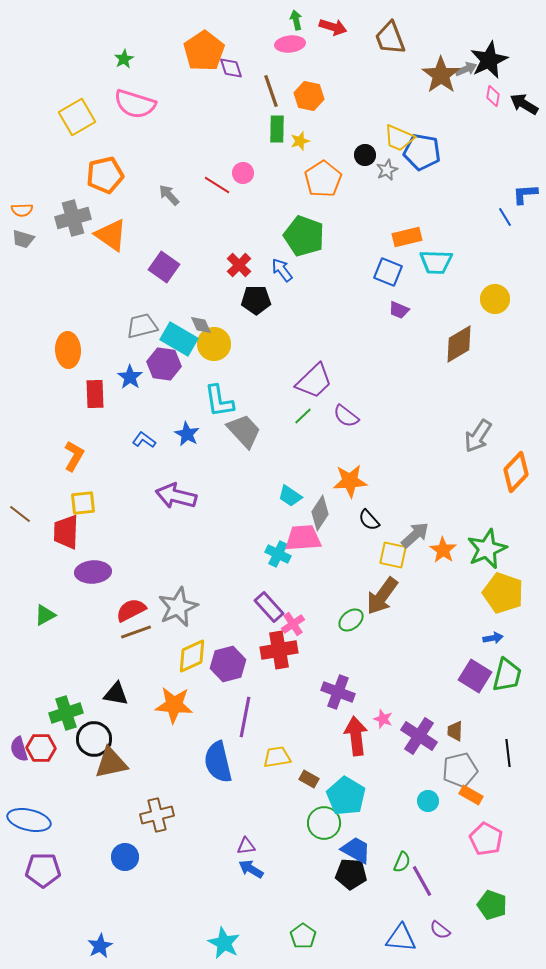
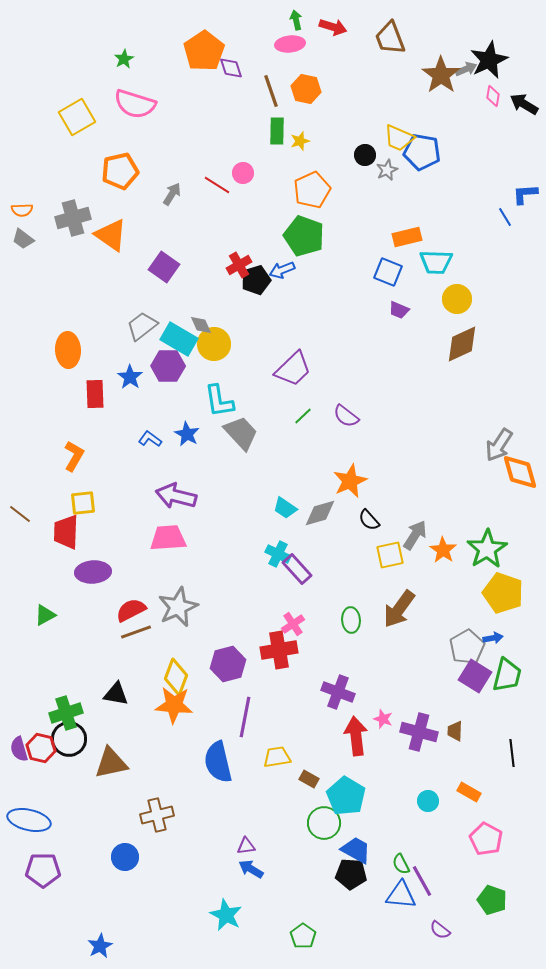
orange hexagon at (309, 96): moved 3 px left, 7 px up
green rectangle at (277, 129): moved 2 px down
orange pentagon at (105, 175): moved 15 px right, 4 px up
orange pentagon at (323, 179): moved 11 px left, 11 px down; rotated 9 degrees clockwise
gray arrow at (169, 195): moved 3 px right, 1 px up; rotated 75 degrees clockwise
gray trapezoid at (23, 239): rotated 20 degrees clockwise
red cross at (239, 265): rotated 15 degrees clockwise
blue arrow at (282, 270): rotated 75 degrees counterclockwise
yellow circle at (495, 299): moved 38 px left
black pentagon at (256, 300): moved 20 px up; rotated 16 degrees counterclockwise
gray trapezoid at (142, 326): rotated 24 degrees counterclockwise
brown diamond at (459, 344): moved 3 px right; rotated 6 degrees clockwise
purple hexagon at (164, 364): moved 4 px right, 2 px down; rotated 8 degrees counterclockwise
purple trapezoid at (314, 381): moved 21 px left, 12 px up
gray trapezoid at (244, 431): moved 3 px left, 2 px down
gray arrow at (478, 436): moved 21 px right, 9 px down
blue L-shape at (144, 440): moved 6 px right, 1 px up
orange diamond at (516, 472): moved 4 px right; rotated 60 degrees counterclockwise
orange star at (350, 481): rotated 20 degrees counterclockwise
cyan trapezoid at (290, 496): moved 5 px left, 12 px down
gray diamond at (320, 513): rotated 40 degrees clockwise
gray arrow at (415, 535): rotated 16 degrees counterclockwise
pink trapezoid at (303, 538): moved 135 px left
green star at (487, 549): rotated 9 degrees counterclockwise
yellow square at (393, 555): moved 3 px left; rotated 24 degrees counterclockwise
brown arrow at (382, 596): moved 17 px right, 13 px down
purple rectangle at (269, 607): moved 28 px right, 38 px up
green ellipse at (351, 620): rotated 55 degrees counterclockwise
yellow diamond at (192, 656): moved 16 px left, 21 px down; rotated 45 degrees counterclockwise
purple cross at (419, 736): moved 4 px up; rotated 18 degrees counterclockwise
black circle at (94, 739): moved 25 px left
red hexagon at (41, 748): rotated 12 degrees clockwise
black line at (508, 753): moved 4 px right
gray pentagon at (460, 770): moved 7 px right, 123 px up; rotated 16 degrees counterclockwise
orange rectangle at (471, 795): moved 2 px left, 3 px up
green semicircle at (402, 862): moved 1 px left, 2 px down; rotated 130 degrees clockwise
green pentagon at (492, 905): moved 5 px up
blue triangle at (401, 938): moved 43 px up
cyan star at (224, 943): moved 2 px right, 28 px up
